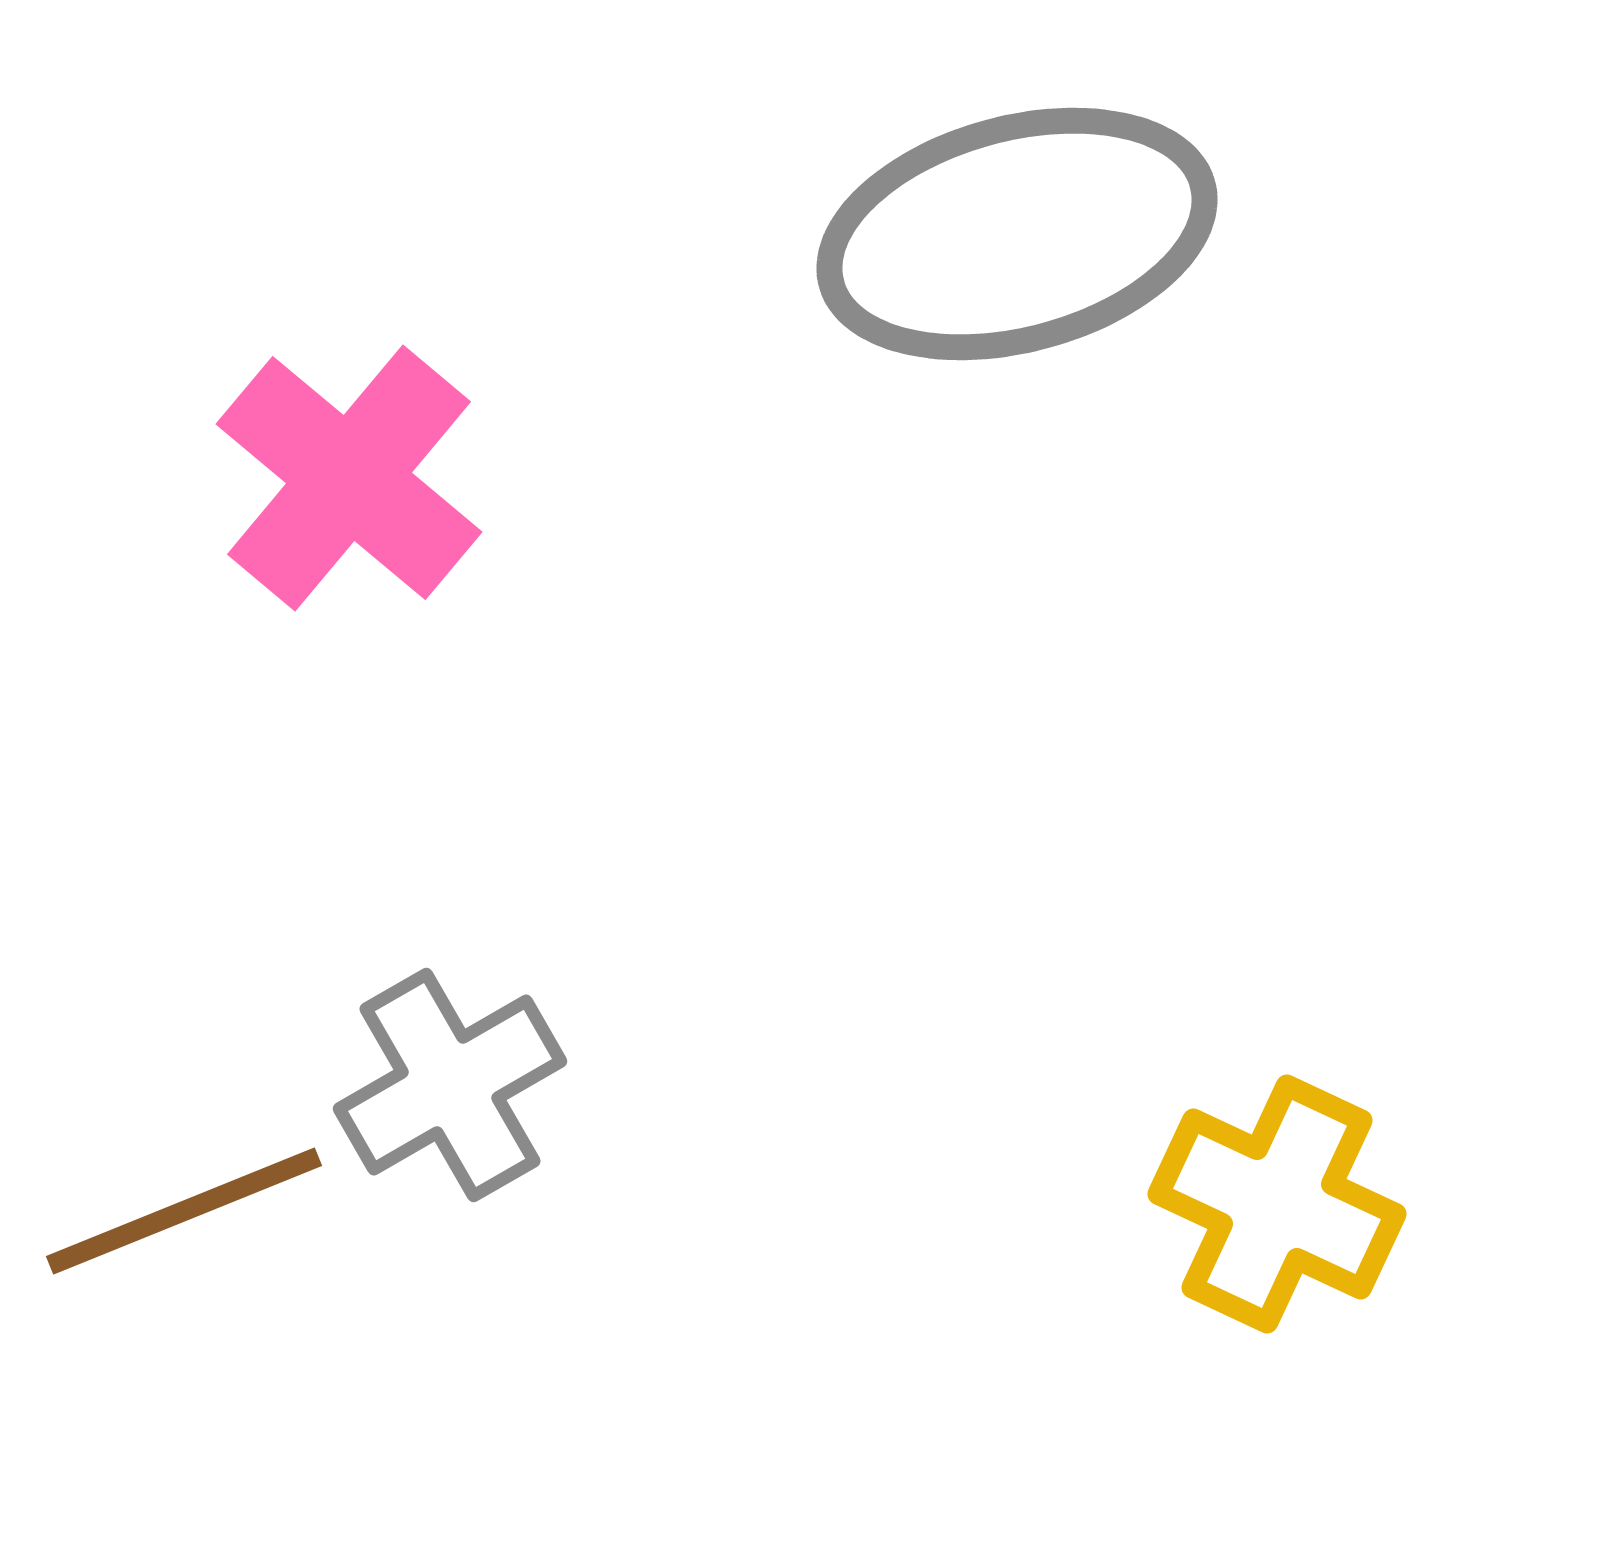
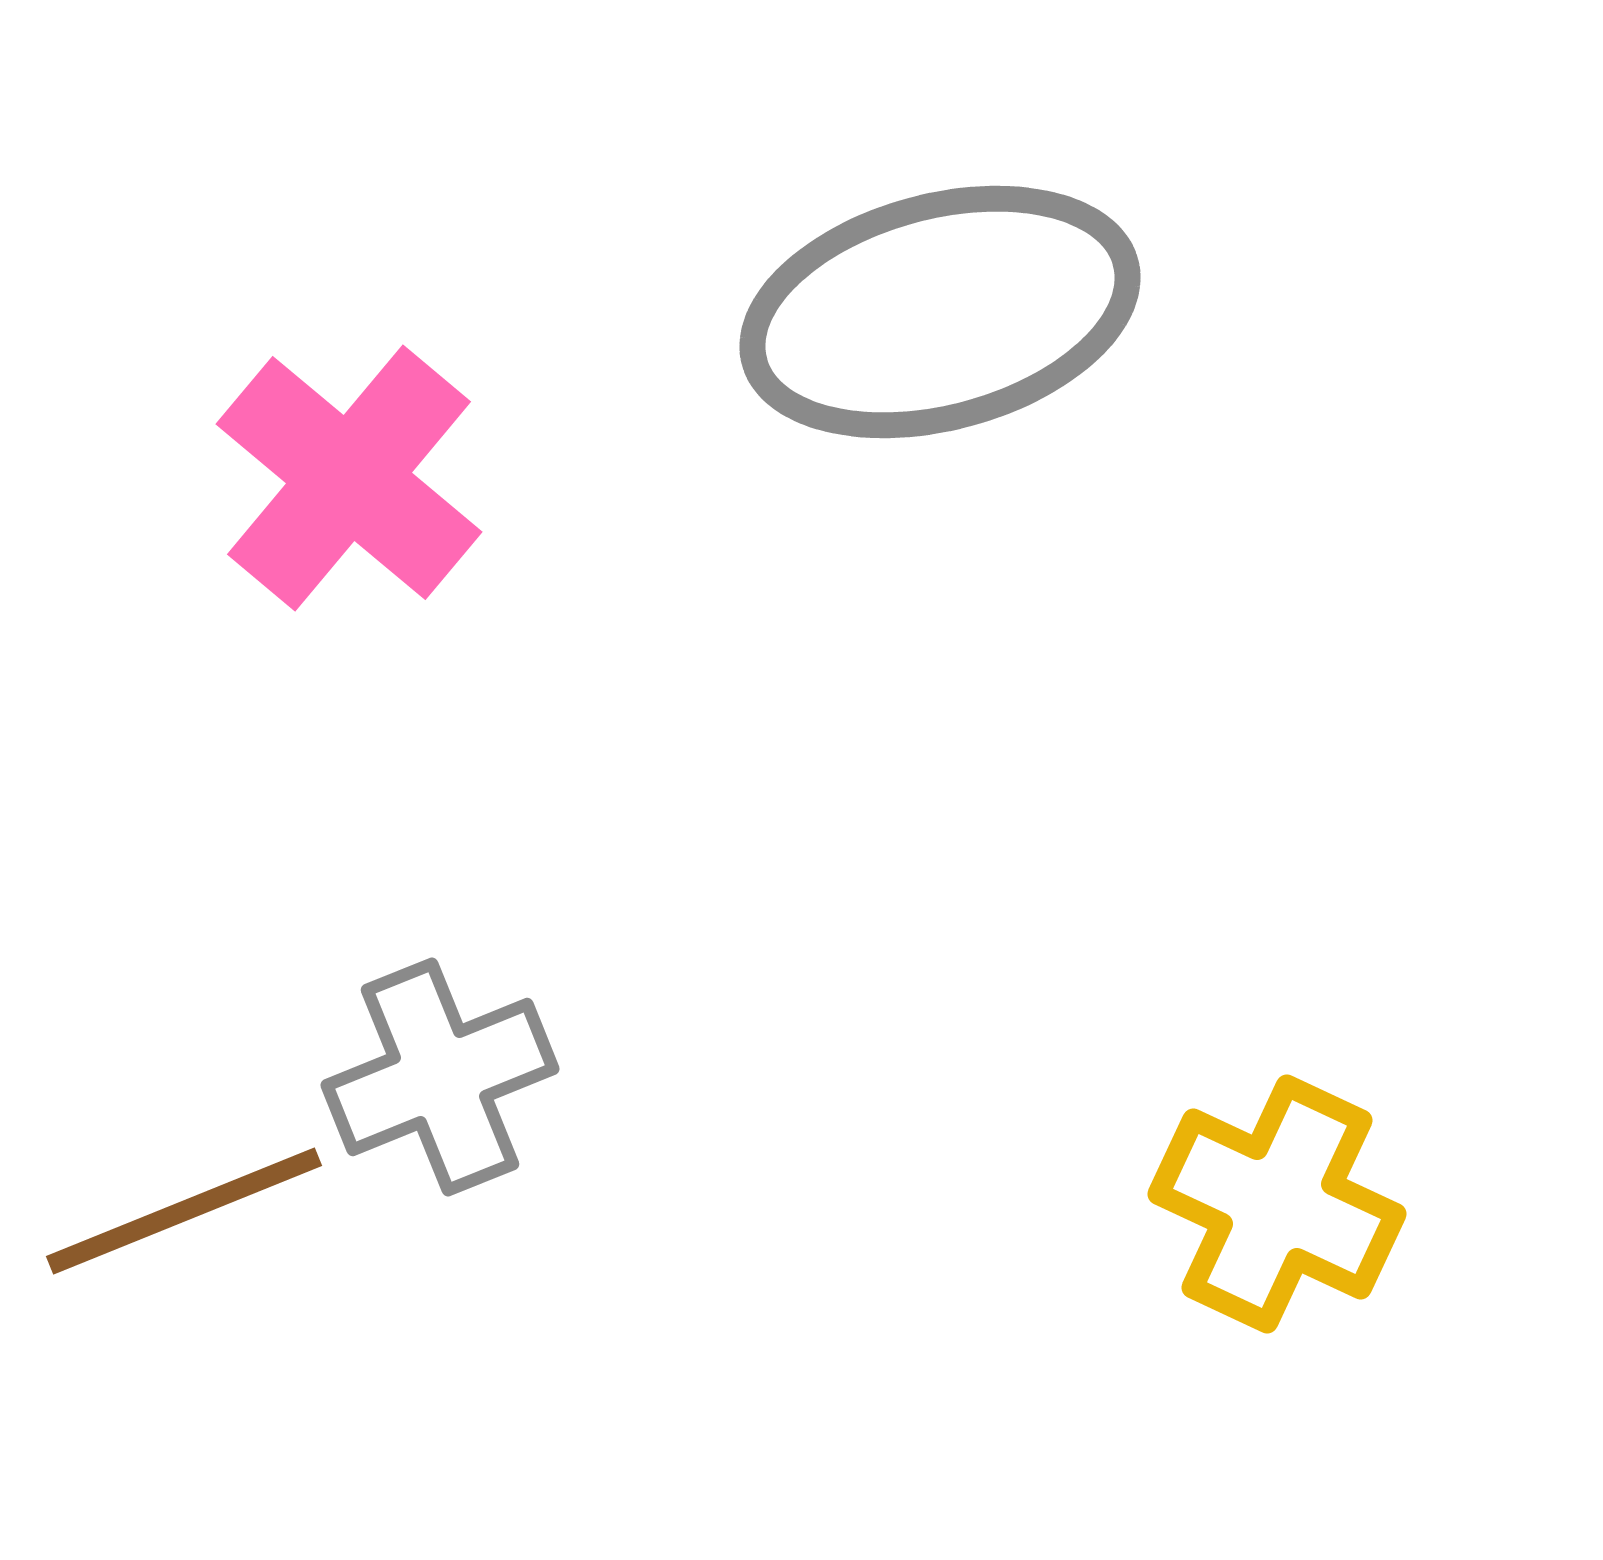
gray ellipse: moved 77 px left, 78 px down
gray cross: moved 10 px left, 8 px up; rotated 8 degrees clockwise
